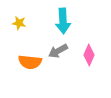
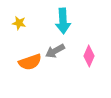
gray arrow: moved 3 px left
pink diamond: moved 1 px down
orange semicircle: rotated 25 degrees counterclockwise
